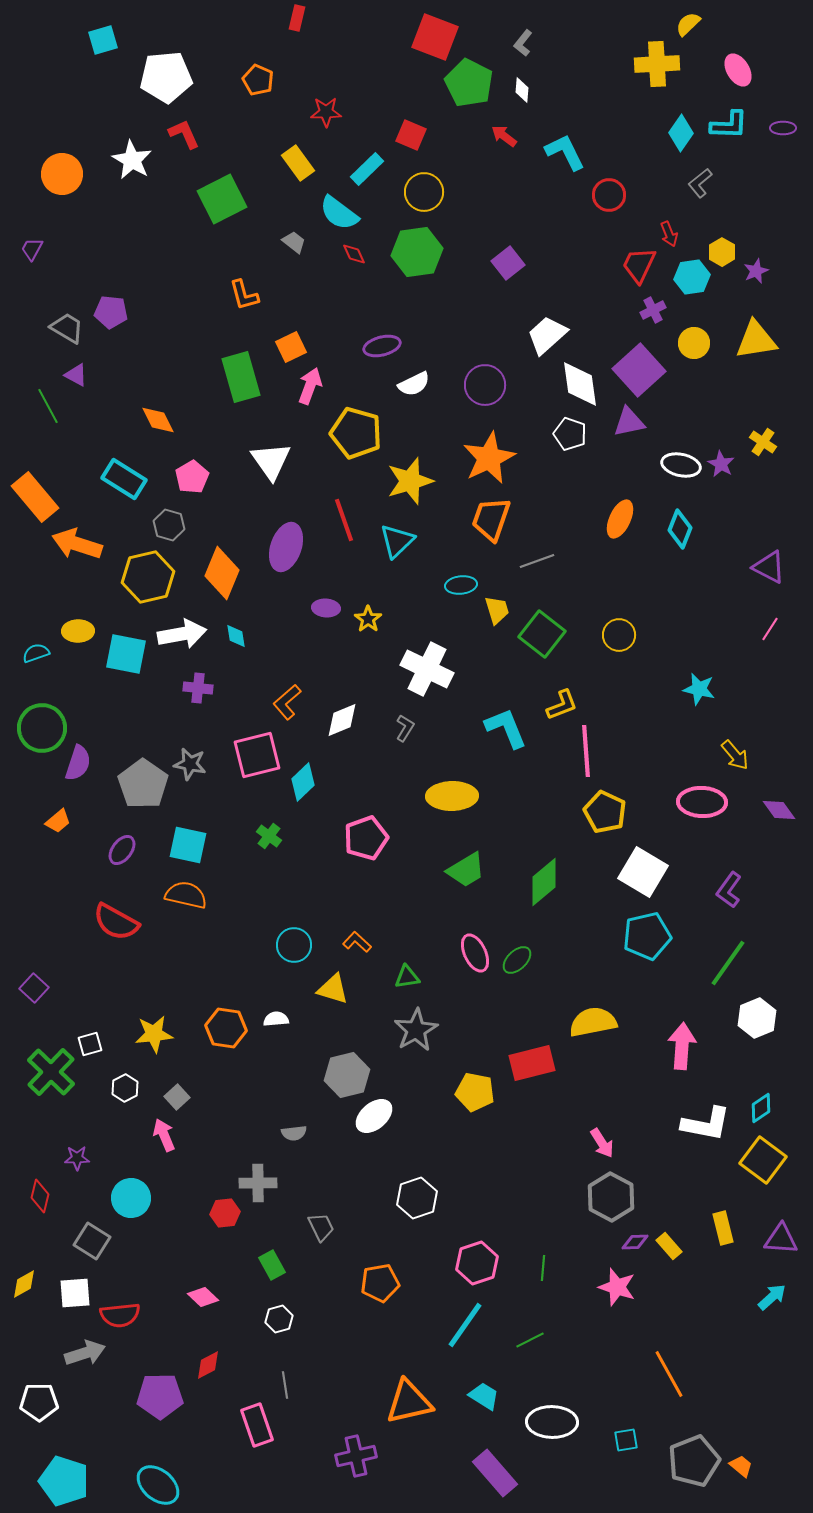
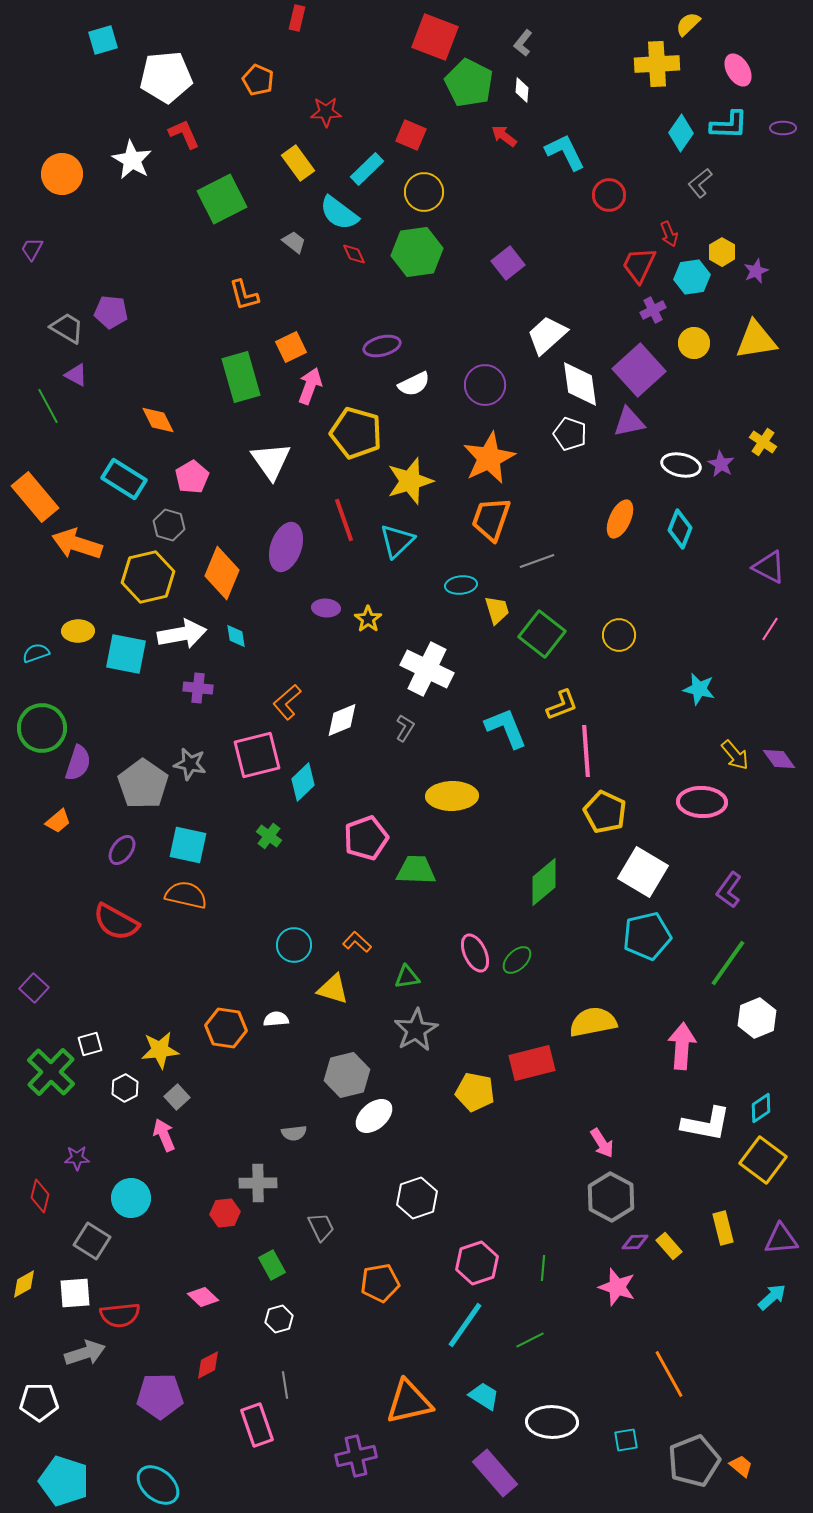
purple diamond at (779, 810): moved 51 px up
green trapezoid at (466, 870): moved 50 px left; rotated 147 degrees counterclockwise
yellow star at (154, 1034): moved 6 px right, 16 px down
purple triangle at (781, 1239): rotated 9 degrees counterclockwise
